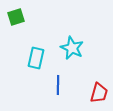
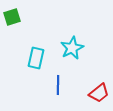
green square: moved 4 px left
cyan star: rotated 20 degrees clockwise
red trapezoid: rotated 35 degrees clockwise
